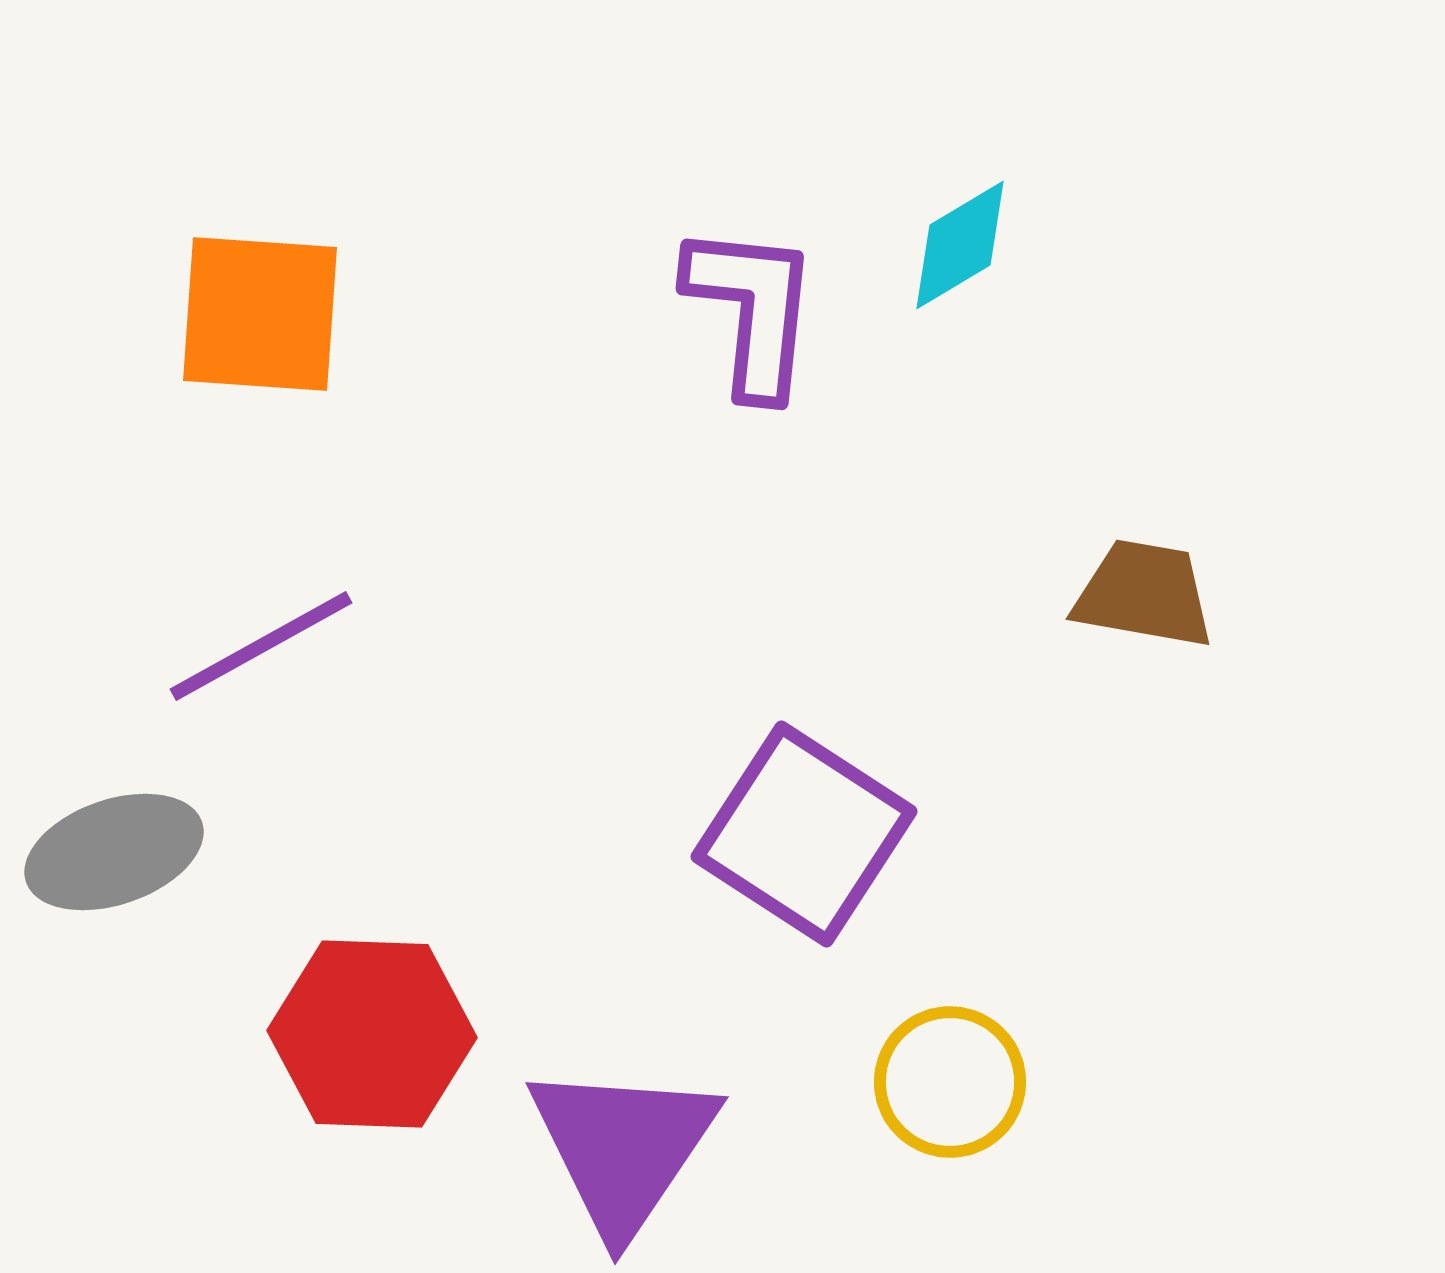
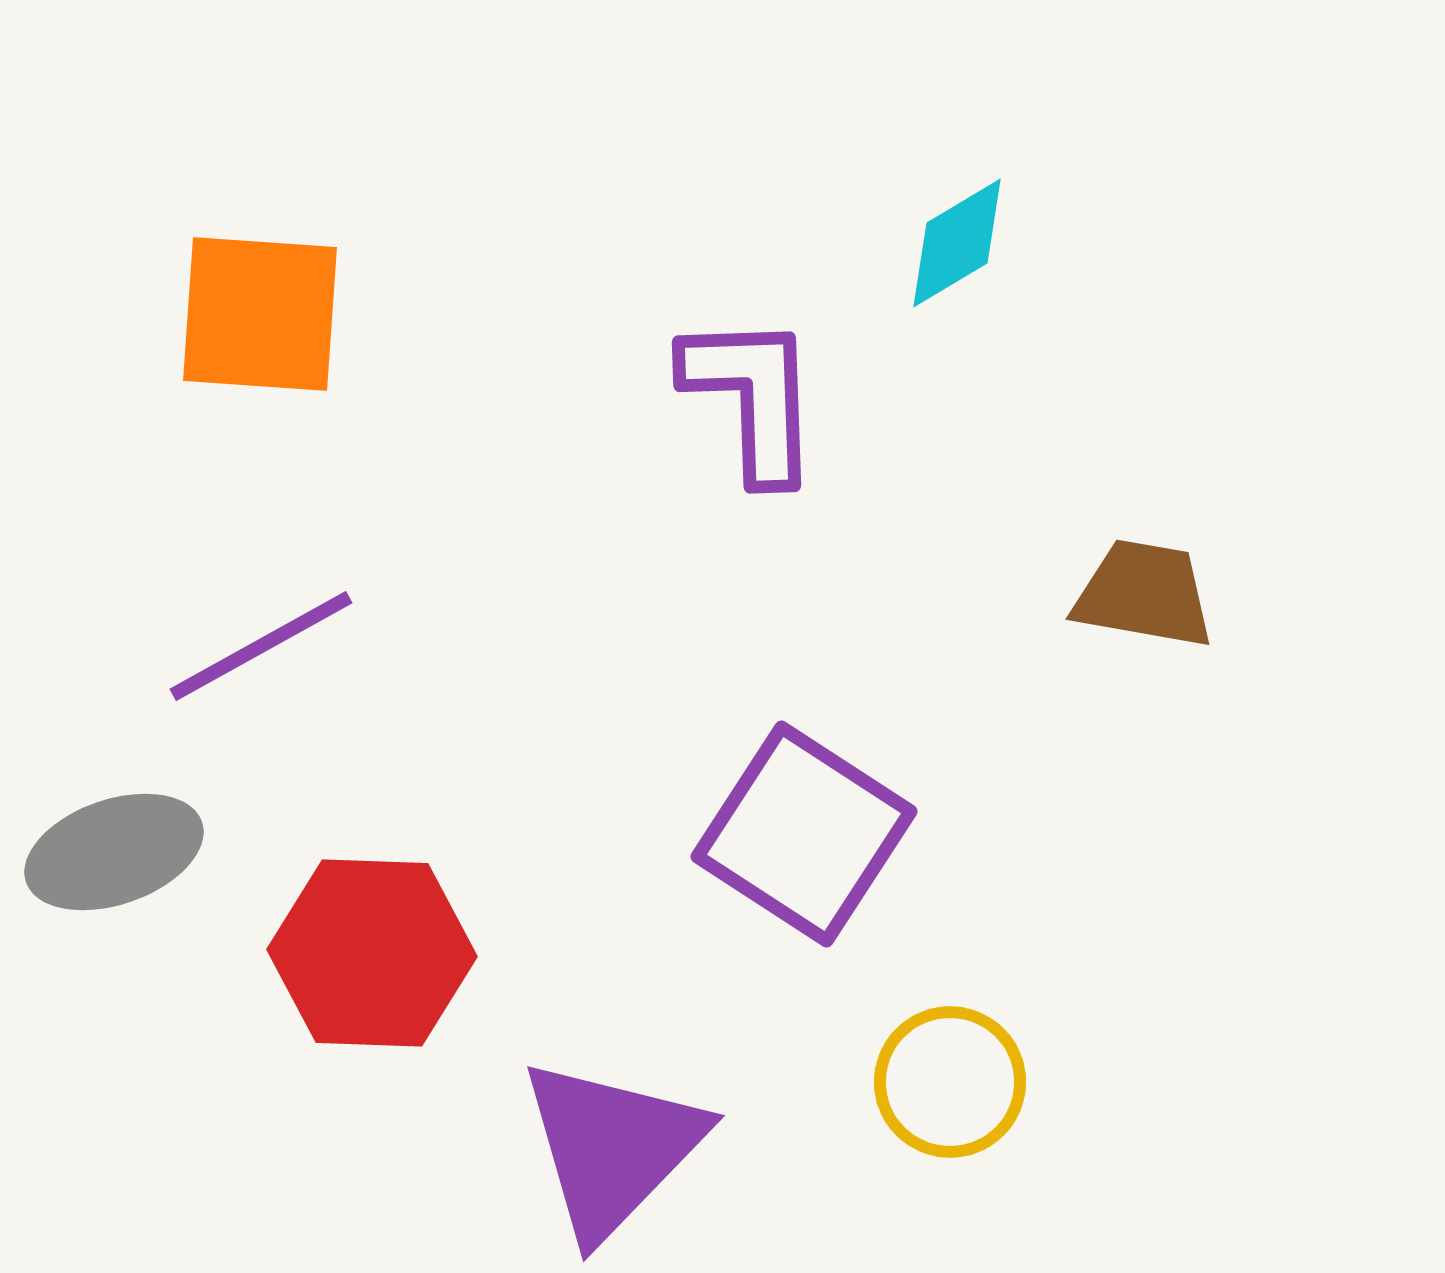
cyan diamond: moved 3 px left, 2 px up
purple L-shape: moved 87 px down; rotated 8 degrees counterclockwise
red hexagon: moved 81 px up
purple triangle: moved 11 px left; rotated 10 degrees clockwise
